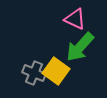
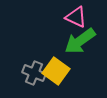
pink triangle: moved 1 px right, 2 px up
green arrow: moved 6 px up; rotated 12 degrees clockwise
